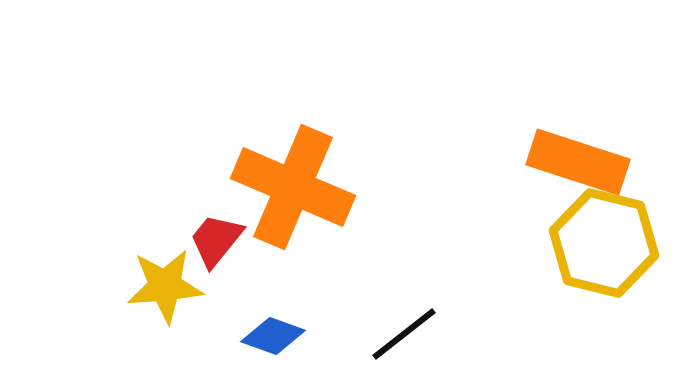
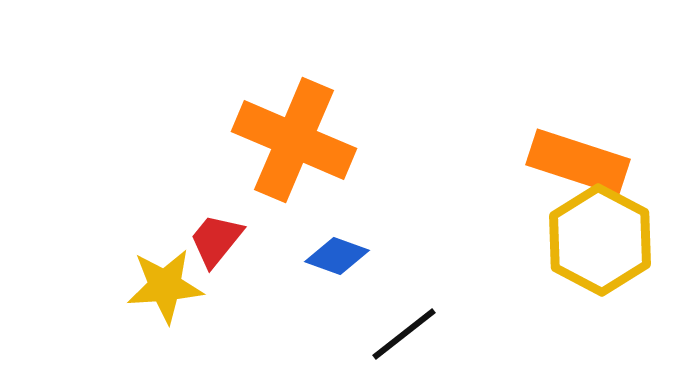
orange cross: moved 1 px right, 47 px up
yellow hexagon: moved 4 px left, 3 px up; rotated 14 degrees clockwise
blue diamond: moved 64 px right, 80 px up
